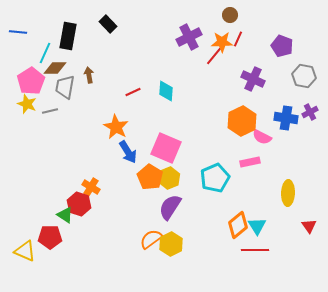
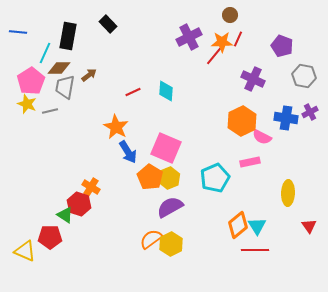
brown diamond at (55, 68): moved 4 px right
brown arrow at (89, 75): rotated 63 degrees clockwise
purple semicircle at (170, 207): rotated 28 degrees clockwise
